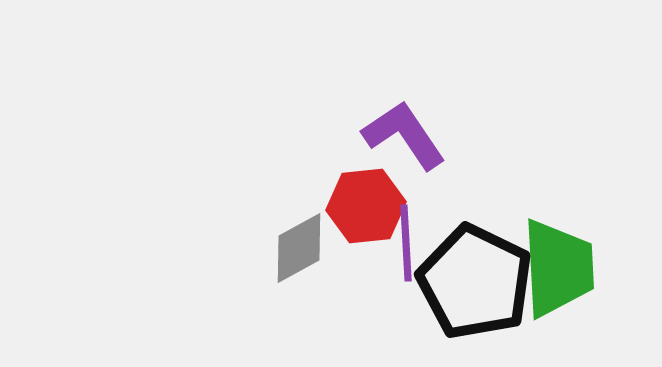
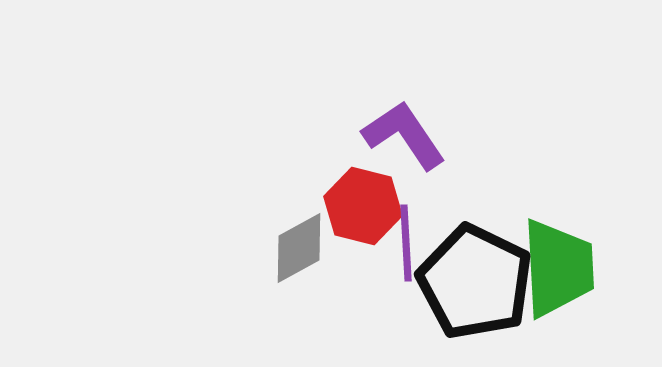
red hexagon: moved 3 px left; rotated 20 degrees clockwise
